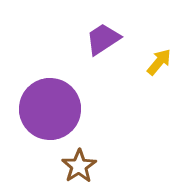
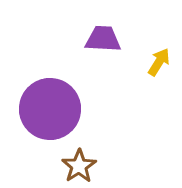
purple trapezoid: rotated 36 degrees clockwise
yellow arrow: rotated 8 degrees counterclockwise
